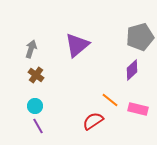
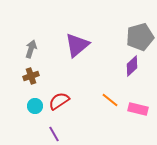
purple diamond: moved 4 px up
brown cross: moved 5 px left, 1 px down; rotated 35 degrees clockwise
red semicircle: moved 34 px left, 20 px up
purple line: moved 16 px right, 8 px down
